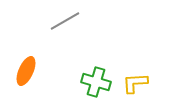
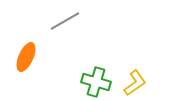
orange ellipse: moved 14 px up
yellow L-shape: rotated 148 degrees clockwise
